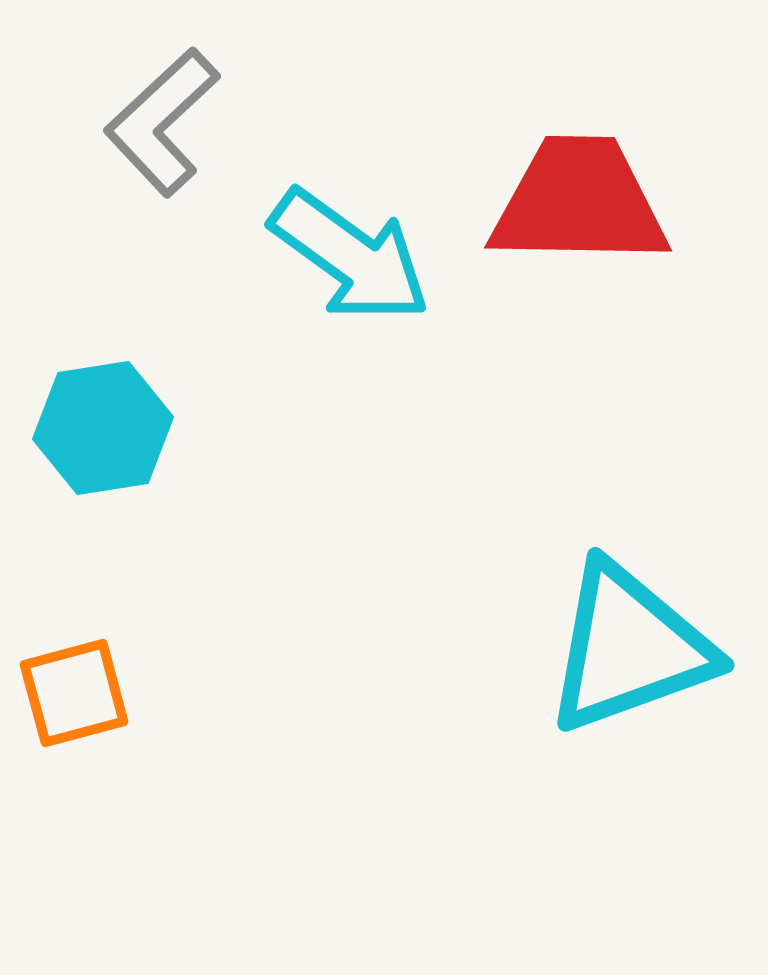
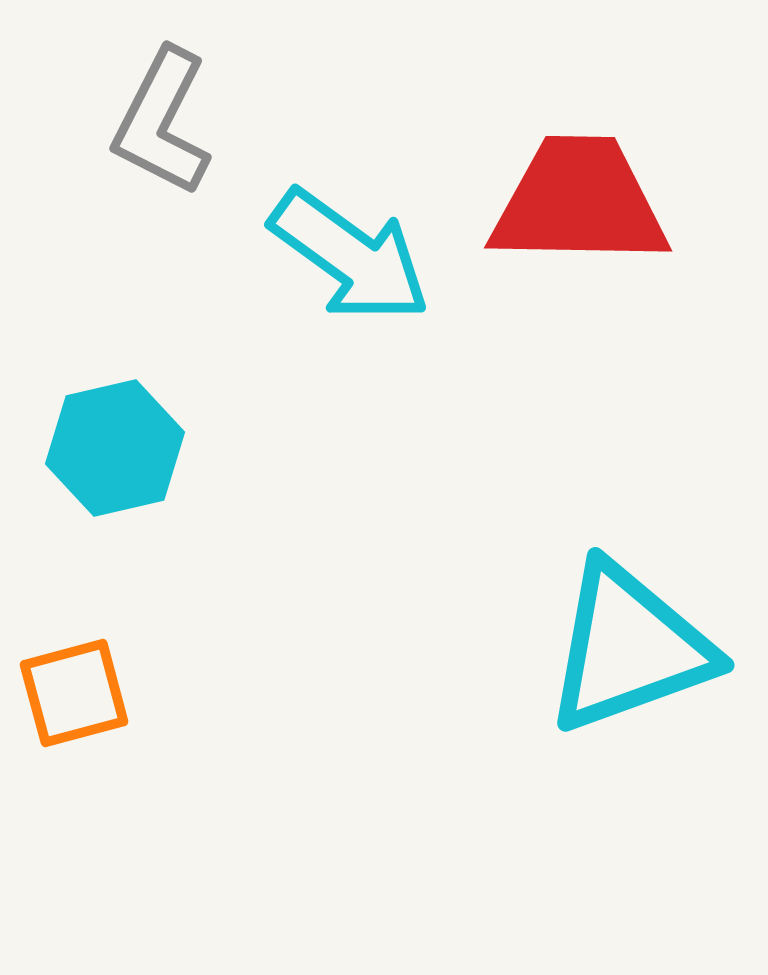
gray L-shape: rotated 20 degrees counterclockwise
cyan hexagon: moved 12 px right, 20 px down; rotated 4 degrees counterclockwise
